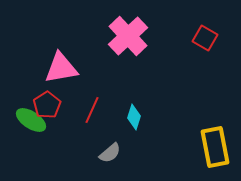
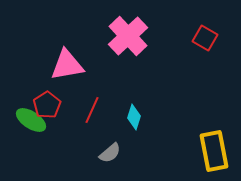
pink triangle: moved 6 px right, 3 px up
yellow rectangle: moved 1 px left, 4 px down
